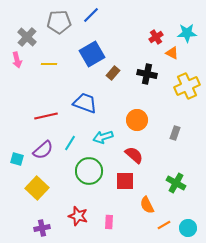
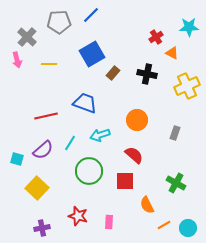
cyan star: moved 2 px right, 6 px up
cyan arrow: moved 3 px left, 2 px up
